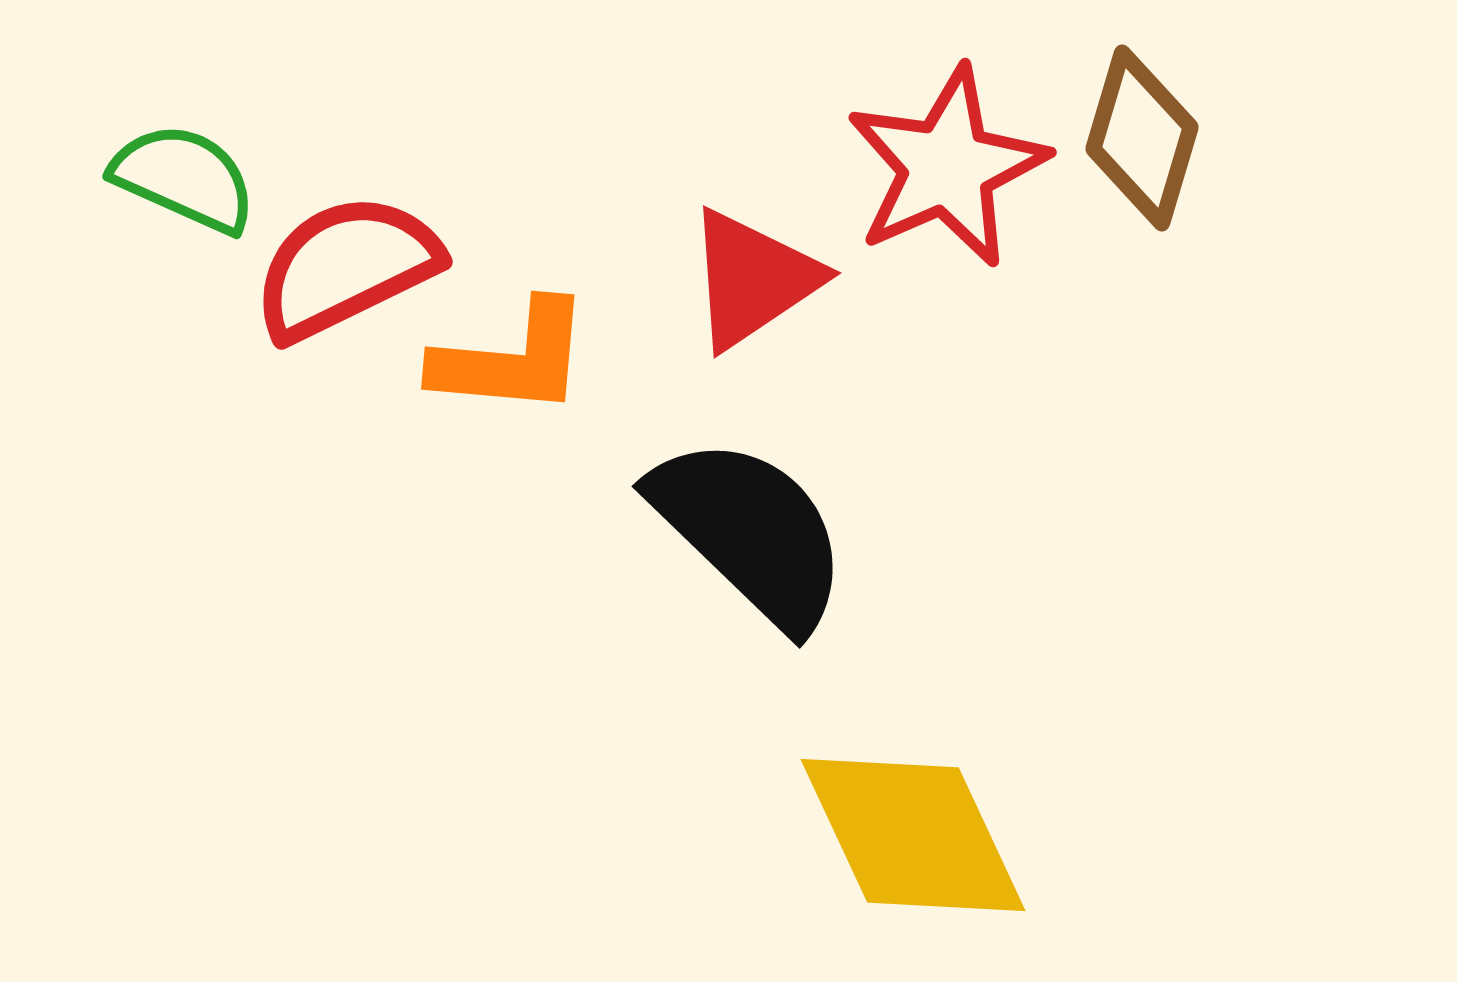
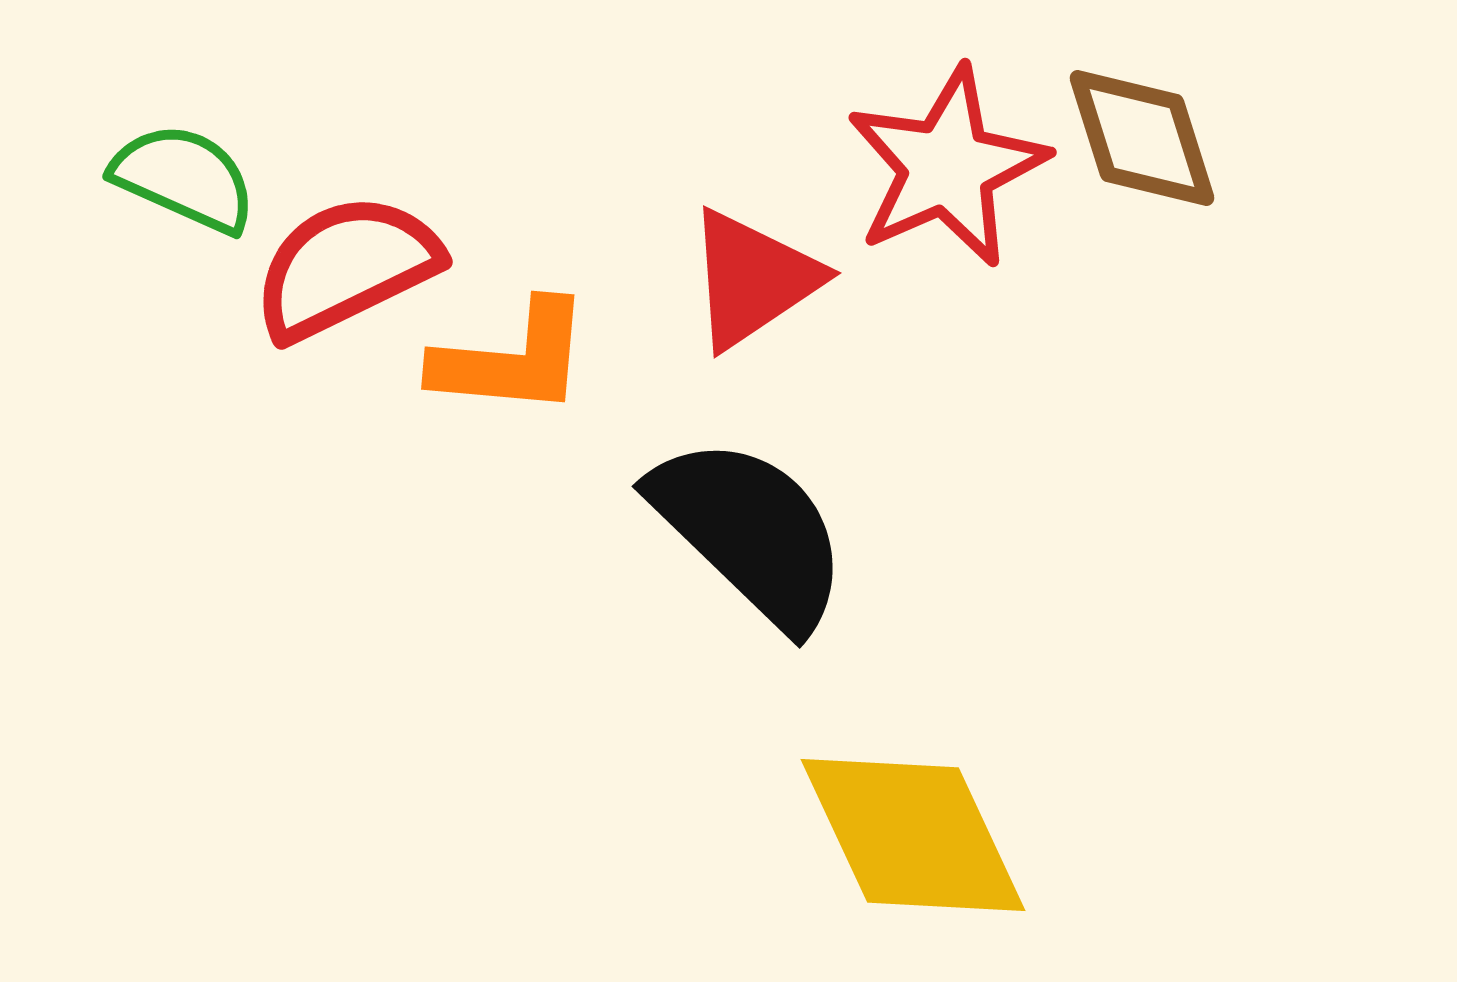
brown diamond: rotated 34 degrees counterclockwise
